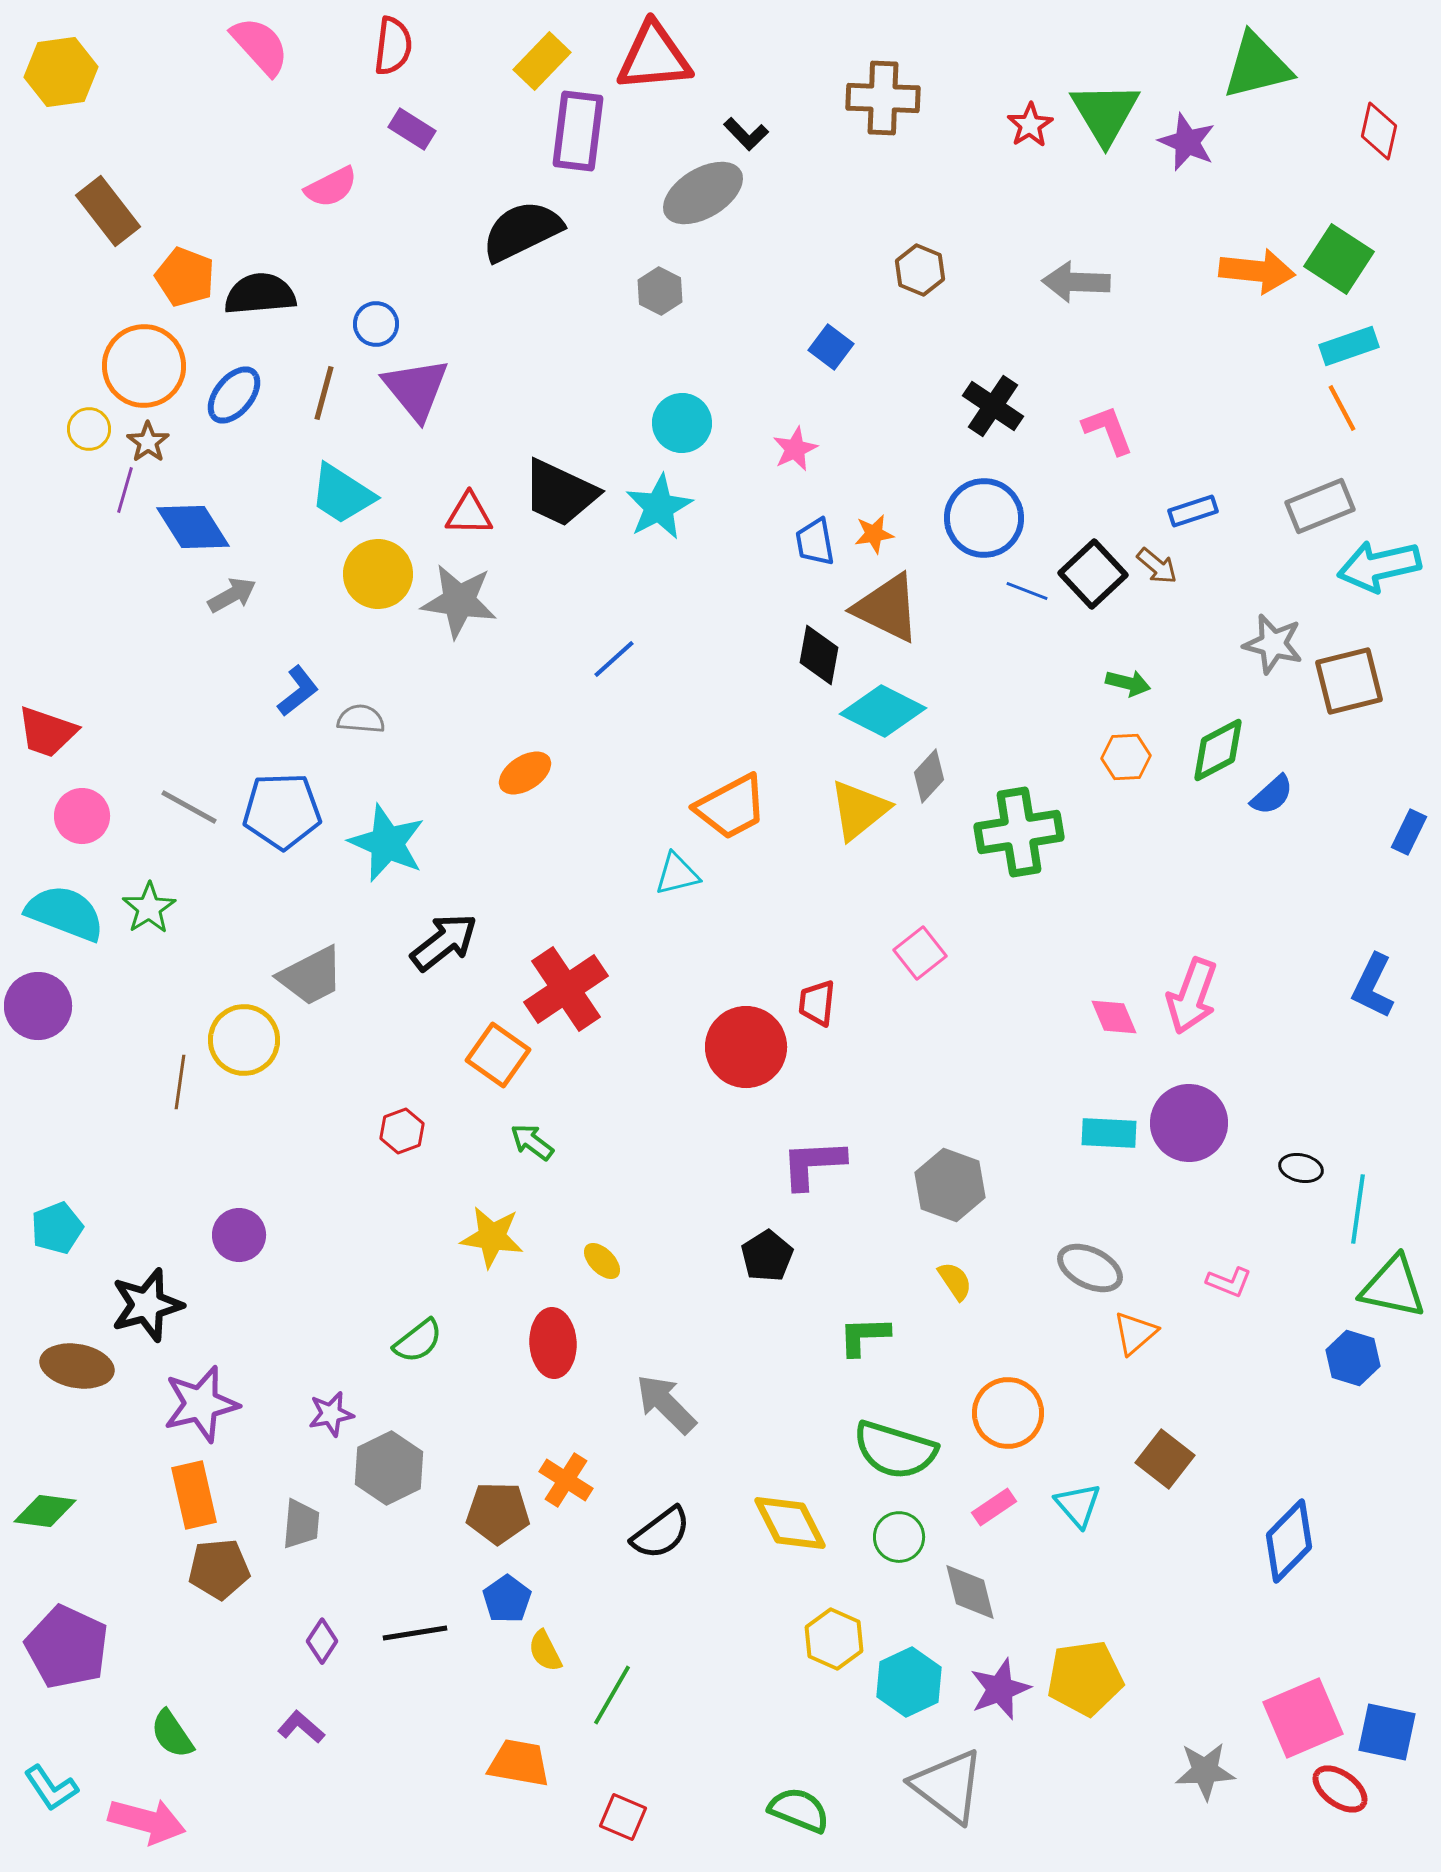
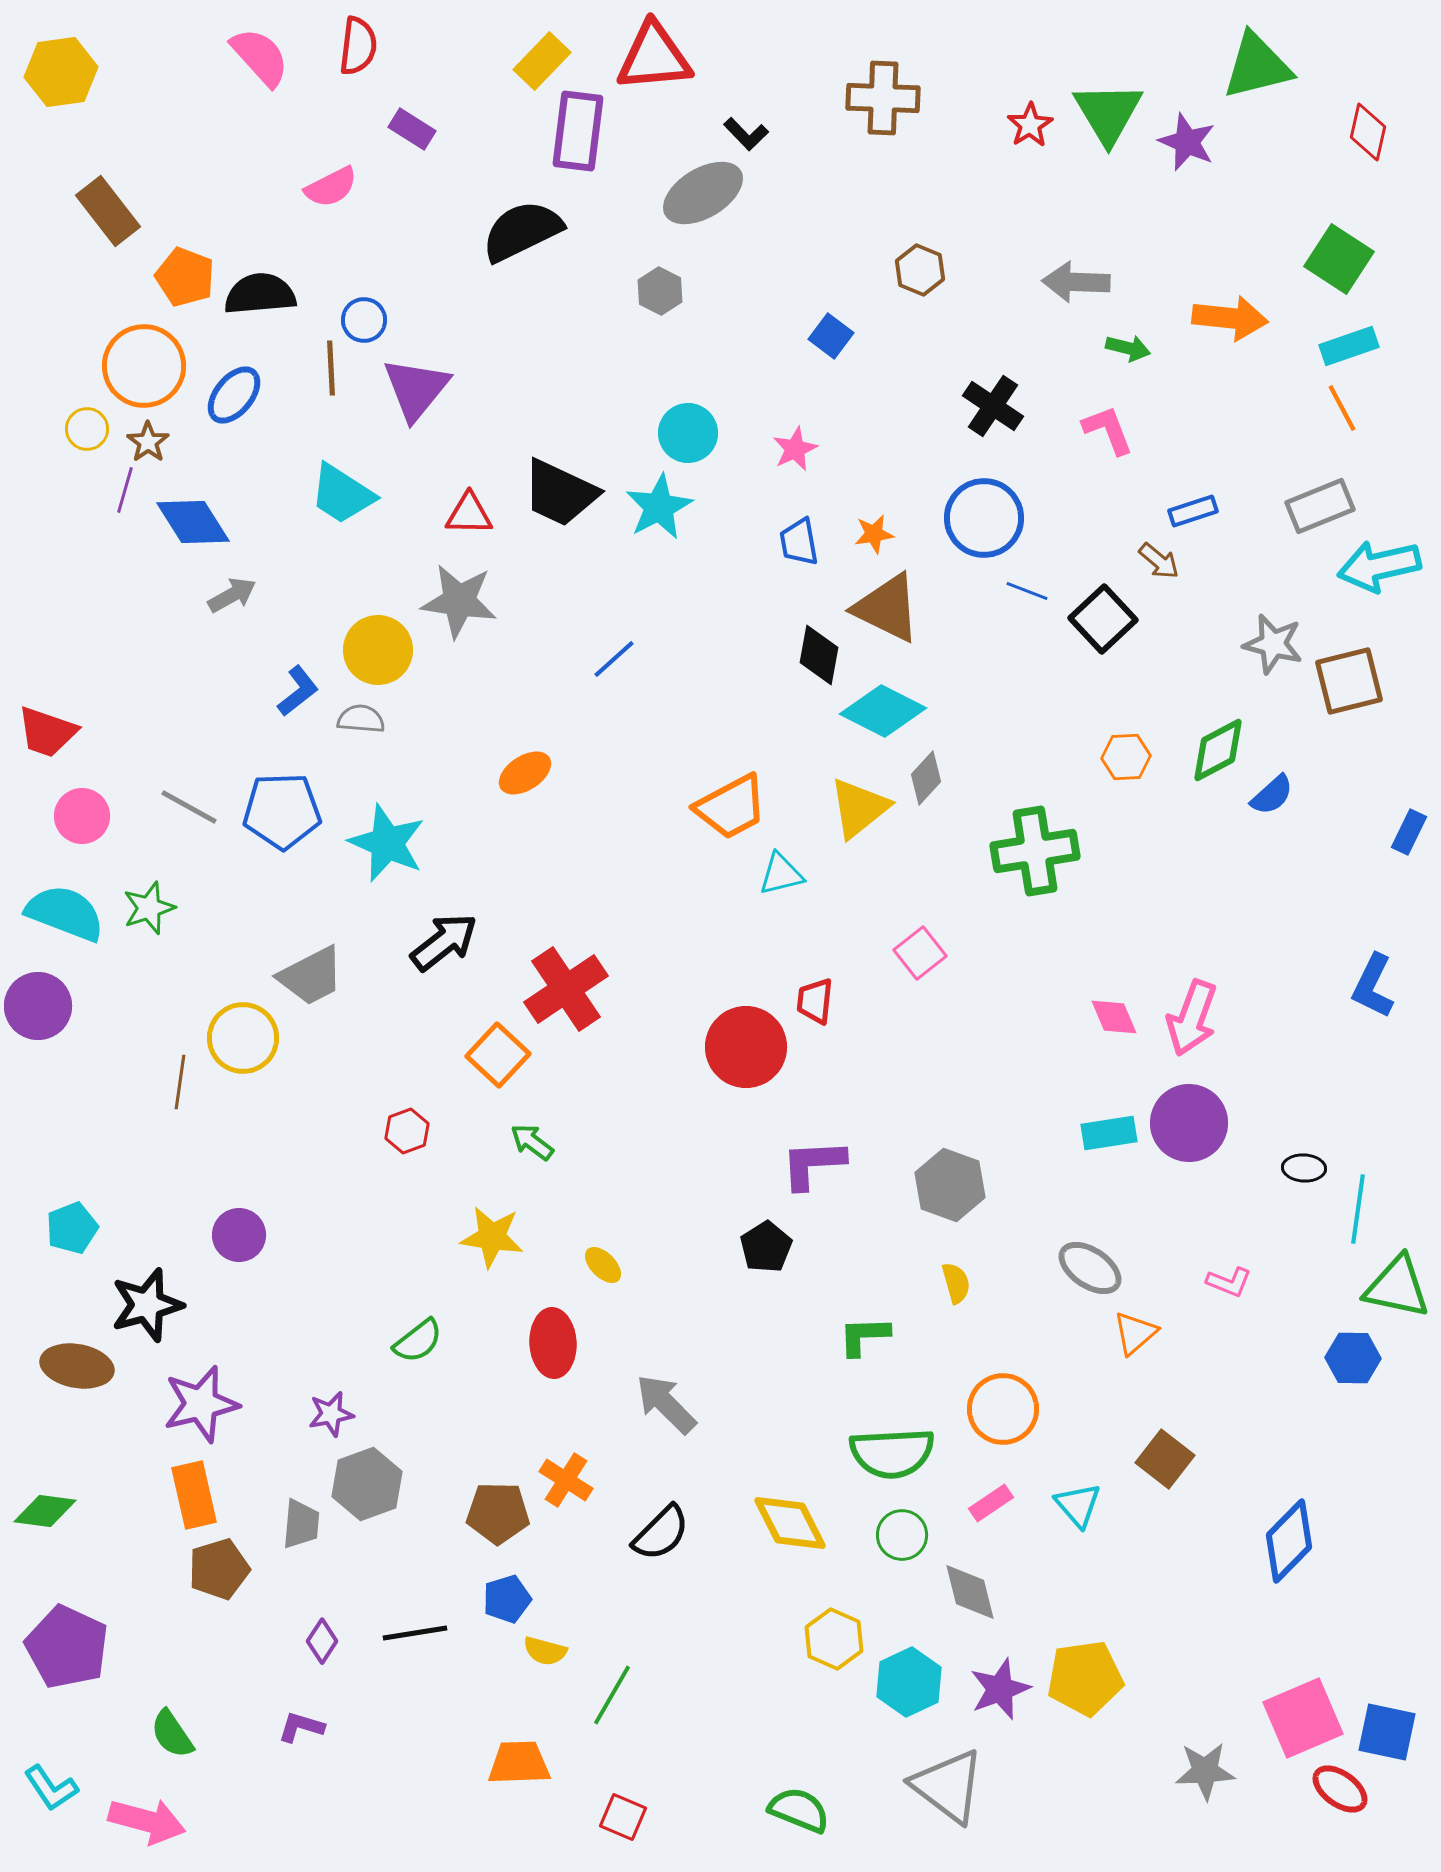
pink semicircle at (260, 46): moved 11 px down
red semicircle at (393, 46): moved 35 px left
green triangle at (1105, 113): moved 3 px right
red diamond at (1379, 131): moved 11 px left, 1 px down
orange arrow at (1257, 271): moved 27 px left, 47 px down
blue circle at (376, 324): moved 12 px left, 4 px up
blue square at (831, 347): moved 11 px up
purple triangle at (416, 389): rotated 18 degrees clockwise
brown line at (324, 393): moved 7 px right, 25 px up; rotated 18 degrees counterclockwise
cyan circle at (682, 423): moved 6 px right, 10 px down
yellow circle at (89, 429): moved 2 px left
blue diamond at (193, 527): moved 5 px up
blue trapezoid at (815, 542): moved 16 px left
brown arrow at (1157, 566): moved 2 px right, 5 px up
yellow circle at (378, 574): moved 76 px down
black square at (1093, 574): moved 10 px right, 45 px down
green arrow at (1128, 683): moved 335 px up
gray diamond at (929, 776): moved 3 px left, 2 px down
yellow triangle at (859, 810): moved 2 px up
green cross at (1019, 832): moved 16 px right, 19 px down
cyan triangle at (677, 874): moved 104 px right
green star at (149, 908): rotated 14 degrees clockwise
pink arrow at (1192, 996): moved 22 px down
red trapezoid at (817, 1003): moved 2 px left, 2 px up
yellow circle at (244, 1040): moved 1 px left, 2 px up
orange square at (498, 1055): rotated 8 degrees clockwise
red hexagon at (402, 1131): moved 5 px right
cyan rectangle at (1109, 1133): rotated 12 degrees counterclockwise
black ellipse at (1301, 1168): moved 3 px right; rotated 9 degrees counterclockwise
cyan pentagon at (57, 1228): moved 15 px right
black pentagon at (767, 1256): moved 1 px left, 9 px up
yellow ellipse at (602, 1261): moved 1 px right, 4 px down
gray ellipse at (1090, 1268): rotated 8 degrees clockwise
yellow semicircle at (955, 1281): moved 1 px right, 2 px down; rotated 18 degrees clockwise
green triangle at (1393, 1287): moved 4 px right
blue hexagon at (1353, 1358): rotated 16 degrees counterclockwise
orange circle at (1008, 1413): moved 5 px left, 4 px up
green semicircle at (895, 1450): moved 3 px left, 3 px down; rotated 20 degrees counterclockwise
gray hexagon at (389, 1468): moved 22 px left, 16 px down; rotated 6 degrees clockwise
pink rectangle at (994, 1507): moved 3 px left, 4 px up
black semicircle at (661, 1533): rotated 8 degrees counterclockwise
green circle at (899, 1537): moved 3 px right, 2 px up
brown pentagon at (219, 1569): rotated 12 degrees counterclockwise
blue pentagon at (507, 1599): rotated 18 degrees clockwise
yellow semicircle at (545, 1651): rotated 48 degrees counterclockwise
purple L-shape at (301, 1727): rotated 24 degrees counterclockwise
orange trapezoid at (519, 1763): rotated 12 degrees counterclockwise
